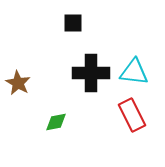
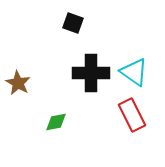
black square: rotated 20 degrees clockwise
cyan triangle: rotated 28 degrees clockwise
